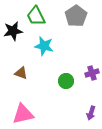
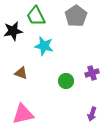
purple arrow: moved 1 px right, 1 px down
